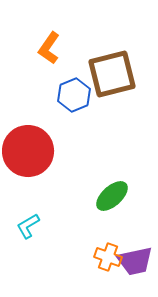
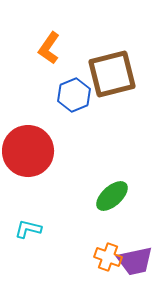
cyan L-shape: moved 3 px down; rotated 44 degrees clockwise
